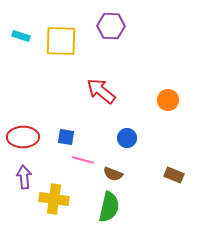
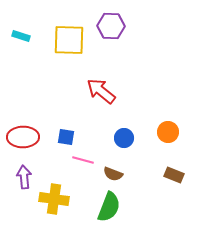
yellow square: moved 8 px right, 1 px up
orange circle: moved 32 px down
blue circle: moved 3 px left
green semicircle: rotated 8 degrees clockwise
